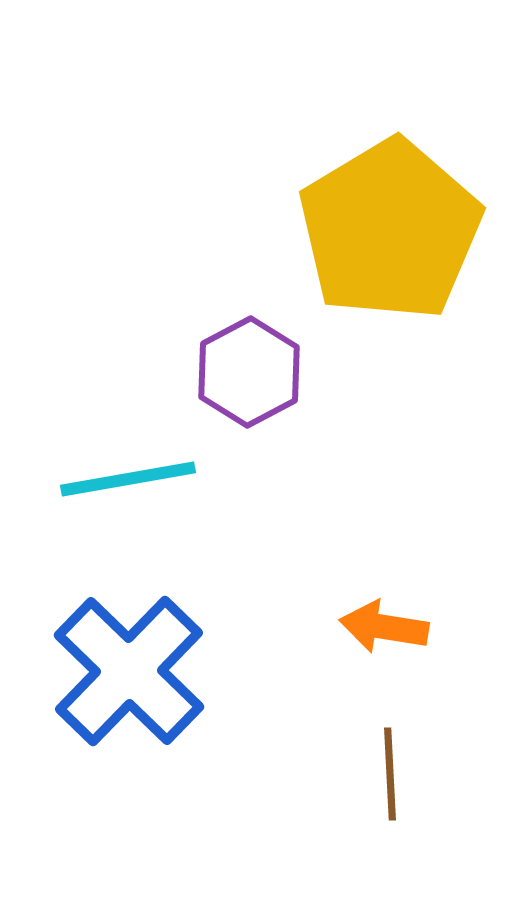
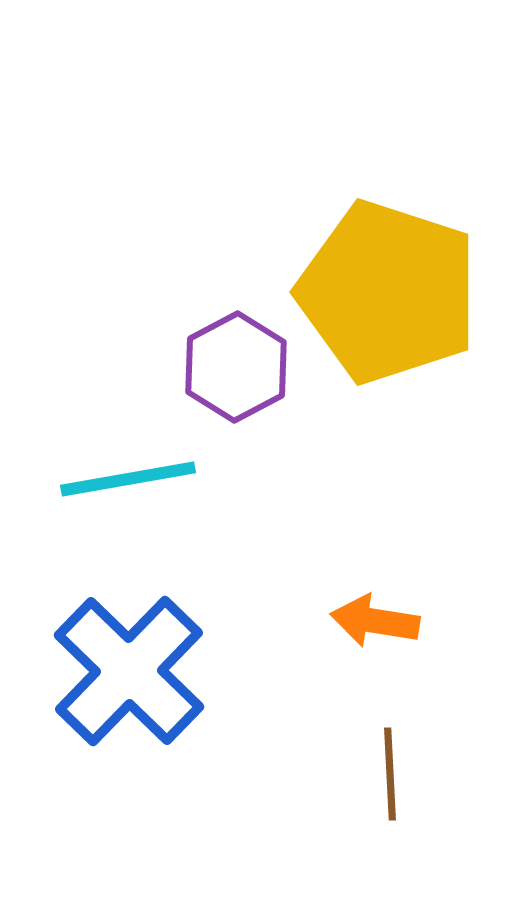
yellow pentagon: moved 2 px left, 62 px down; rotated 23 degrees counterclockwise
purple hexagon: moved 13 px left, 5 px up
orange arrow: moved 9 px left, 6 px up
